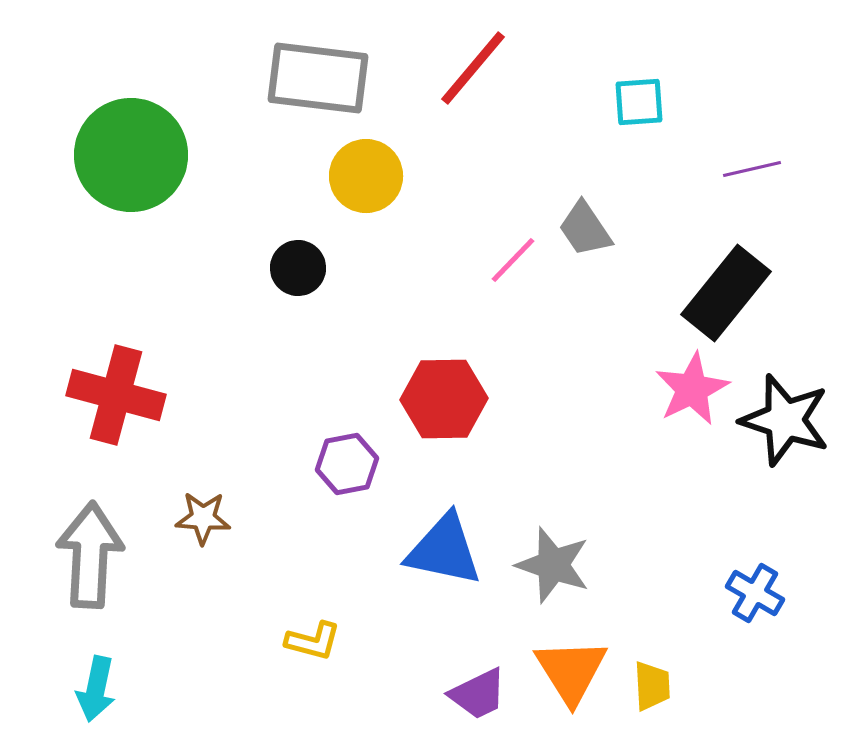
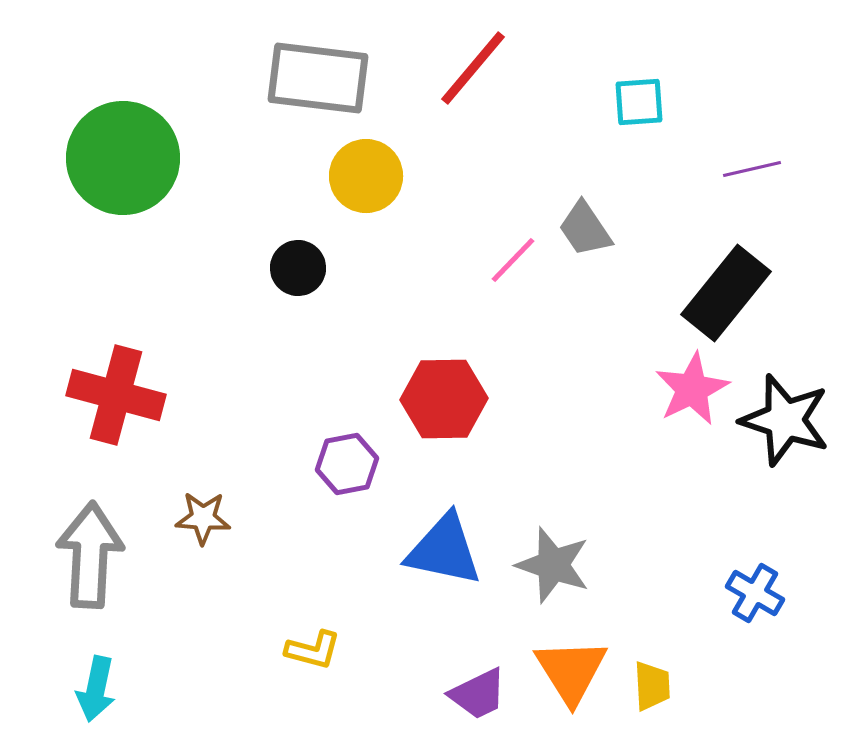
green circle: moved 8 px left, 3 px down
yellow L-shape: moved 9 px down
